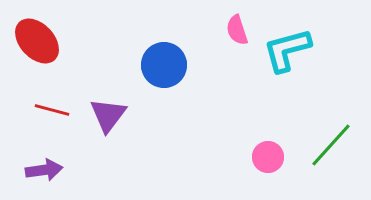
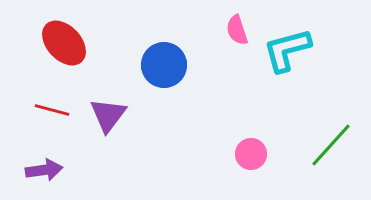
red ellipse: moved 27 px right, 2 px down
pink circle: moved 17 px left, 3 px up
